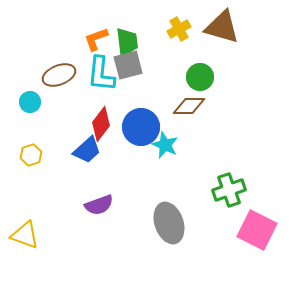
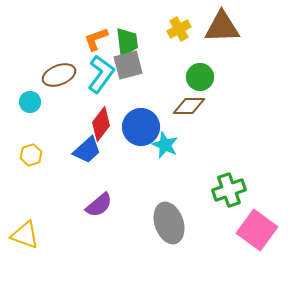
brown triangle: rotated 18 degrees counterclockwise
cyan L-shape: rotated 150 degrees counterclockwise
purple semicircle: rotated 20 degrees counterclockwise
pink square: rotated 9 degrees clockwise
